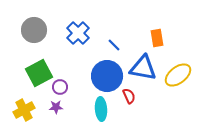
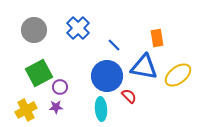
blue cross: moved 5 px up
blue triangle: moved 1 px right, 1 px up
red semicircle: rotated 21 degrees counterclockwise
yellow cross: moved 2 px right
